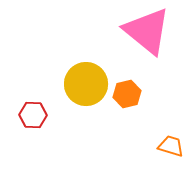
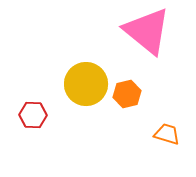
orange trapezoid: moved 4 px left, 12 px up
